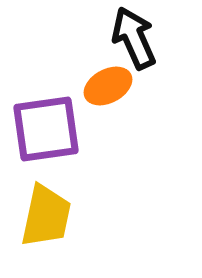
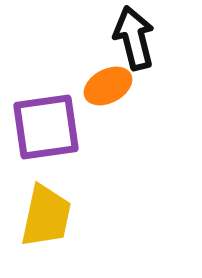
black arrow: rotated 10 degrees clockwise
purple square: moved 2 px up
